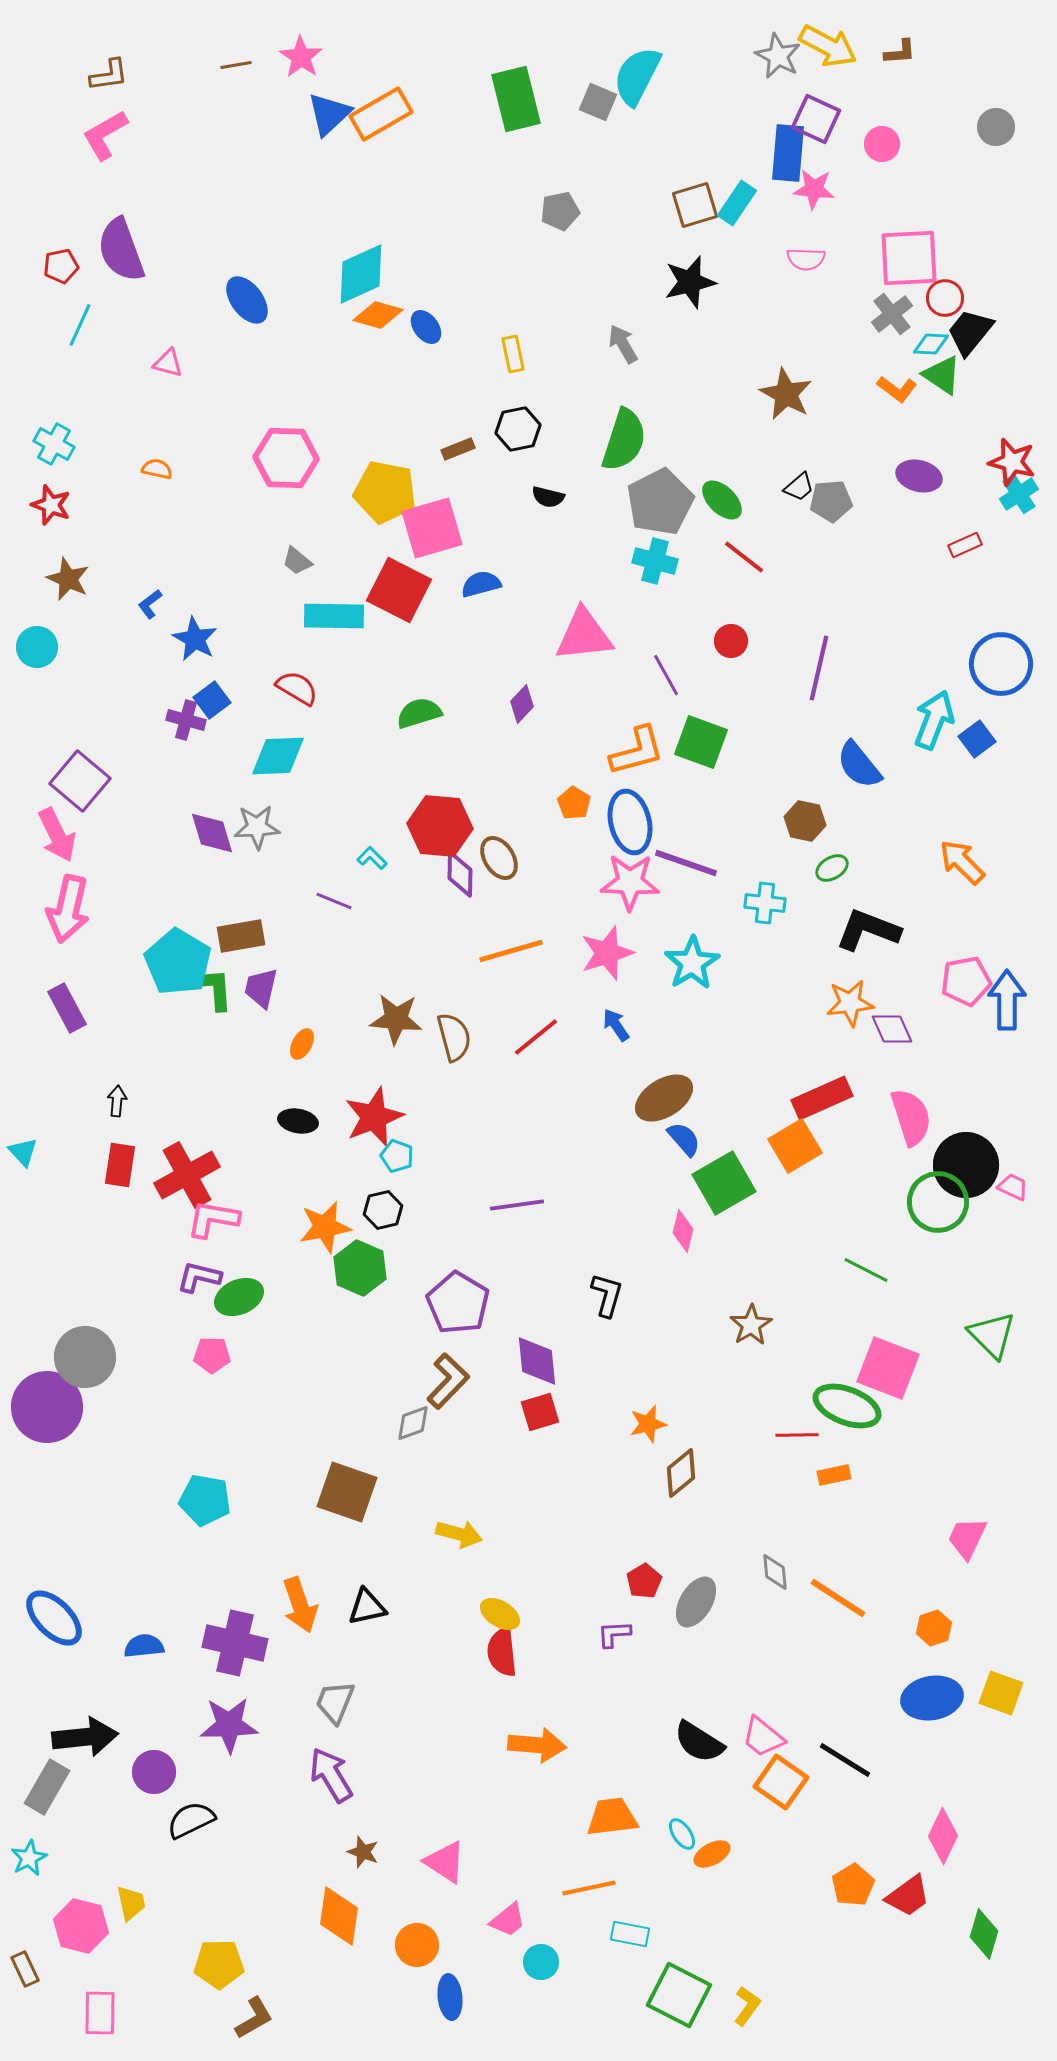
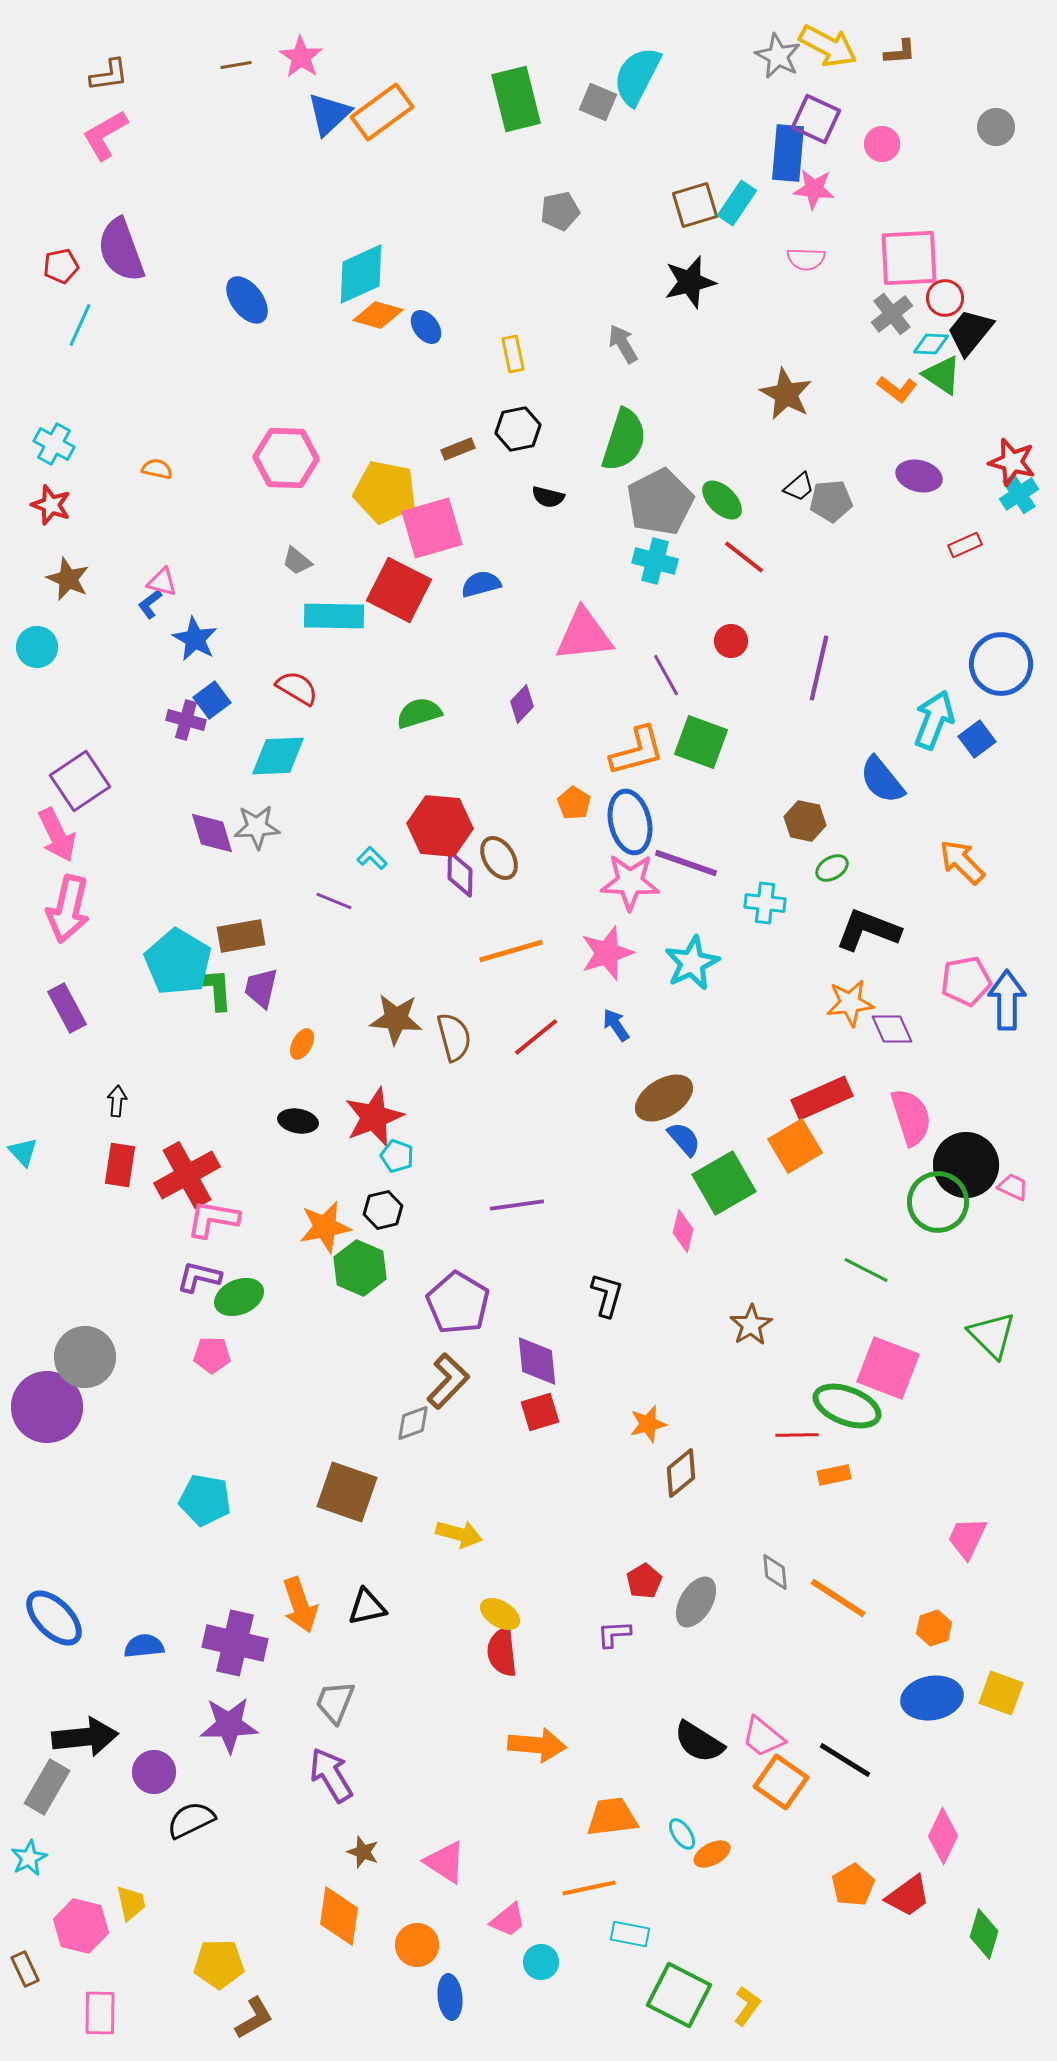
orange rectangle at (381, 114): moved 1 px right, 2 px up; rotated 6 degrees counterclockwise
pink triangle at (168, 363): moved 6 px left, 219 px down
blue semicircle at (859, 765): moved 23 px right, 15 px down
purple square at (80, 781): rotated 16 degrees clockwise
cyan star at (692, 963): rotated 6 degrees clockwise
